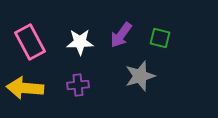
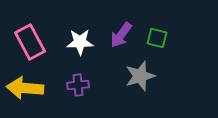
green square: moved 3 px left
